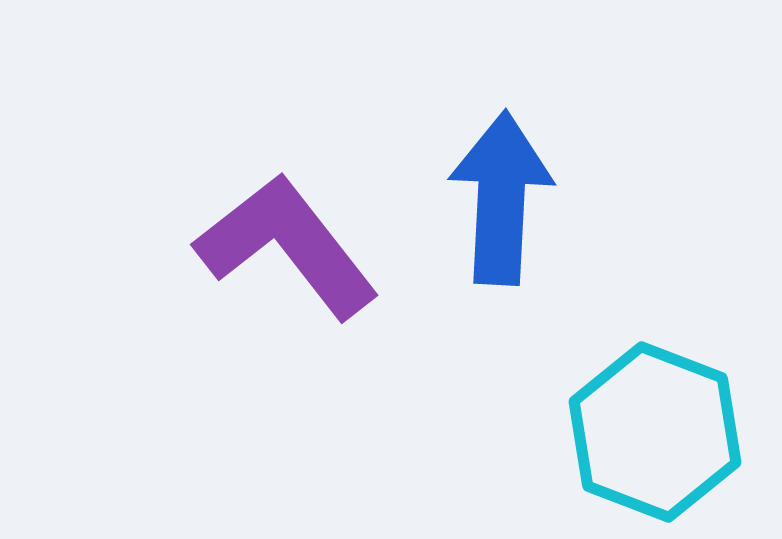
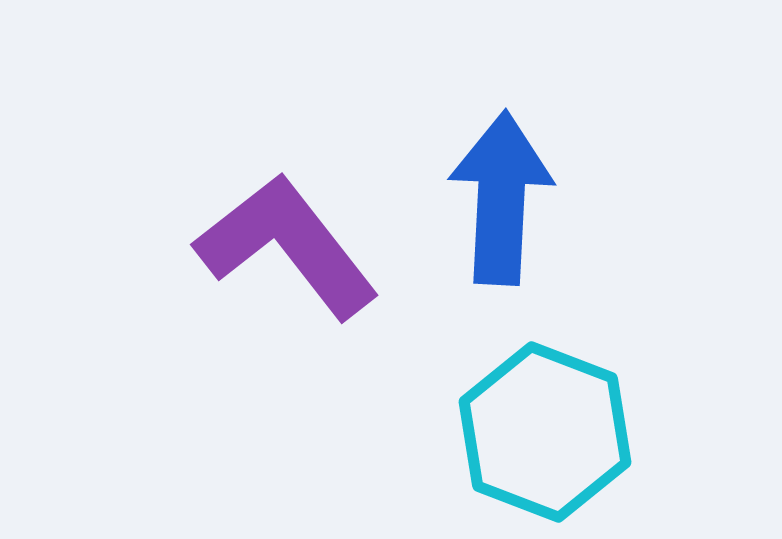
cyan hexagon: moved 110 px left
